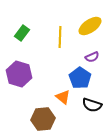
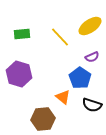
green rectangle: moved 1 px down; rotated 49 degrees clockwise
yellow line: rotated 45 degrees counterclockwise
